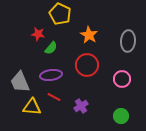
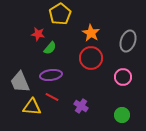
yellow pentagon: rotated 15 degrees clockwise
orange star: moved 2 px right, 2 px up
gray ellipse: rotated 15 degrees clockwise
green semicircle: moved 1 px left
red circle: moved 4 px right, 7 px up
pink circle: moved 1 px right, 2 px up
red line: moved 2 px left
purple cross: rotated 24 degrees counterclockwise
green circle: moved 1 px right, 1 px up
